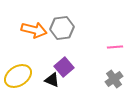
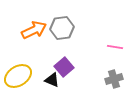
orange arrow: rotated 40 degrees counterclockwise
pink line: rotated 14 degrees clockwise
gray cross: rotated 18 degrees clockwise
